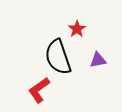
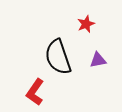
red star: moved 9 px right, 5 px up; rotated 12 degrees clockwise
red L-shape: moved 4 px left, 2 px down; rotated 20 degrees counterclockwise
